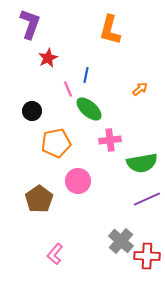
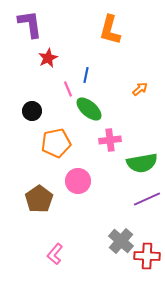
purple L-shape: rotated 28 degrees counterclockwise
